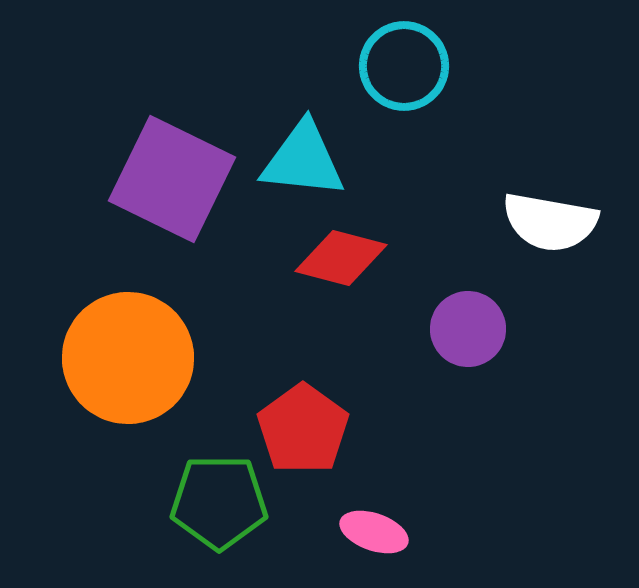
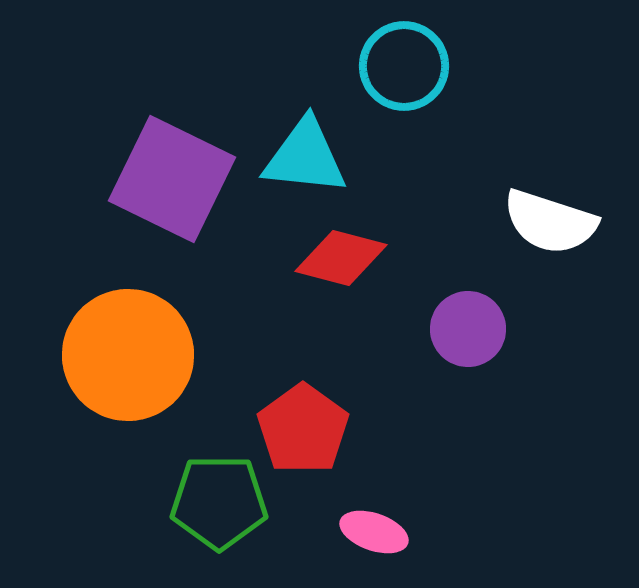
cyan triangle: moved 2 px right, 3 px up
white semicircle: rotated 8 degrees clockwise
orange circle: moved 3 px up
